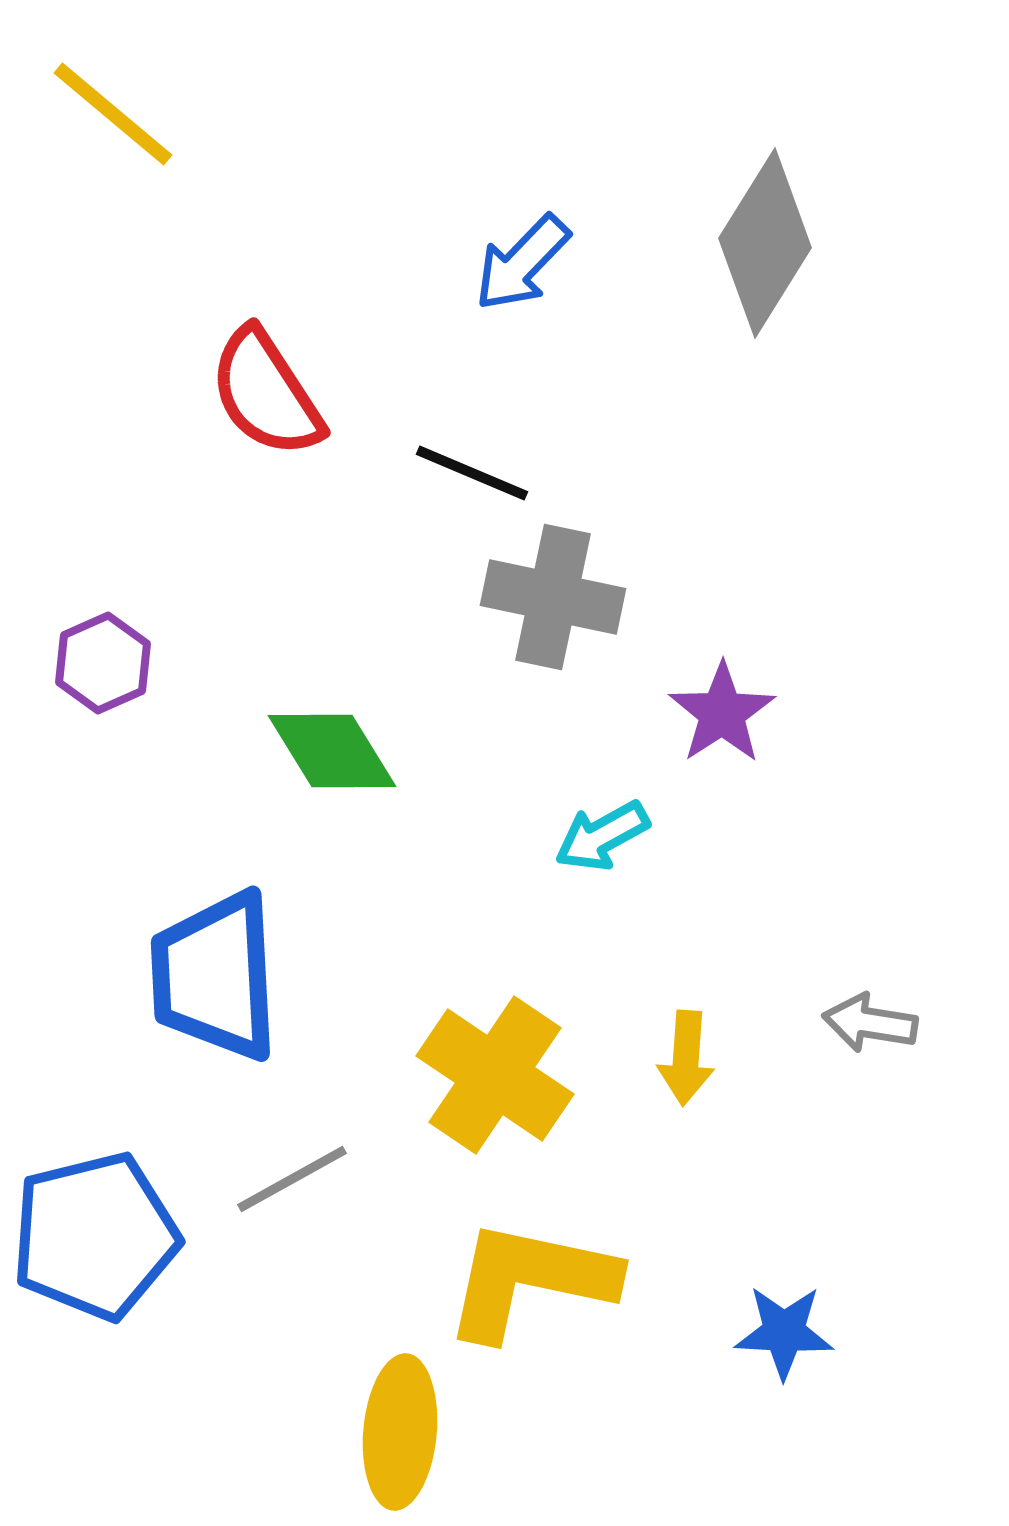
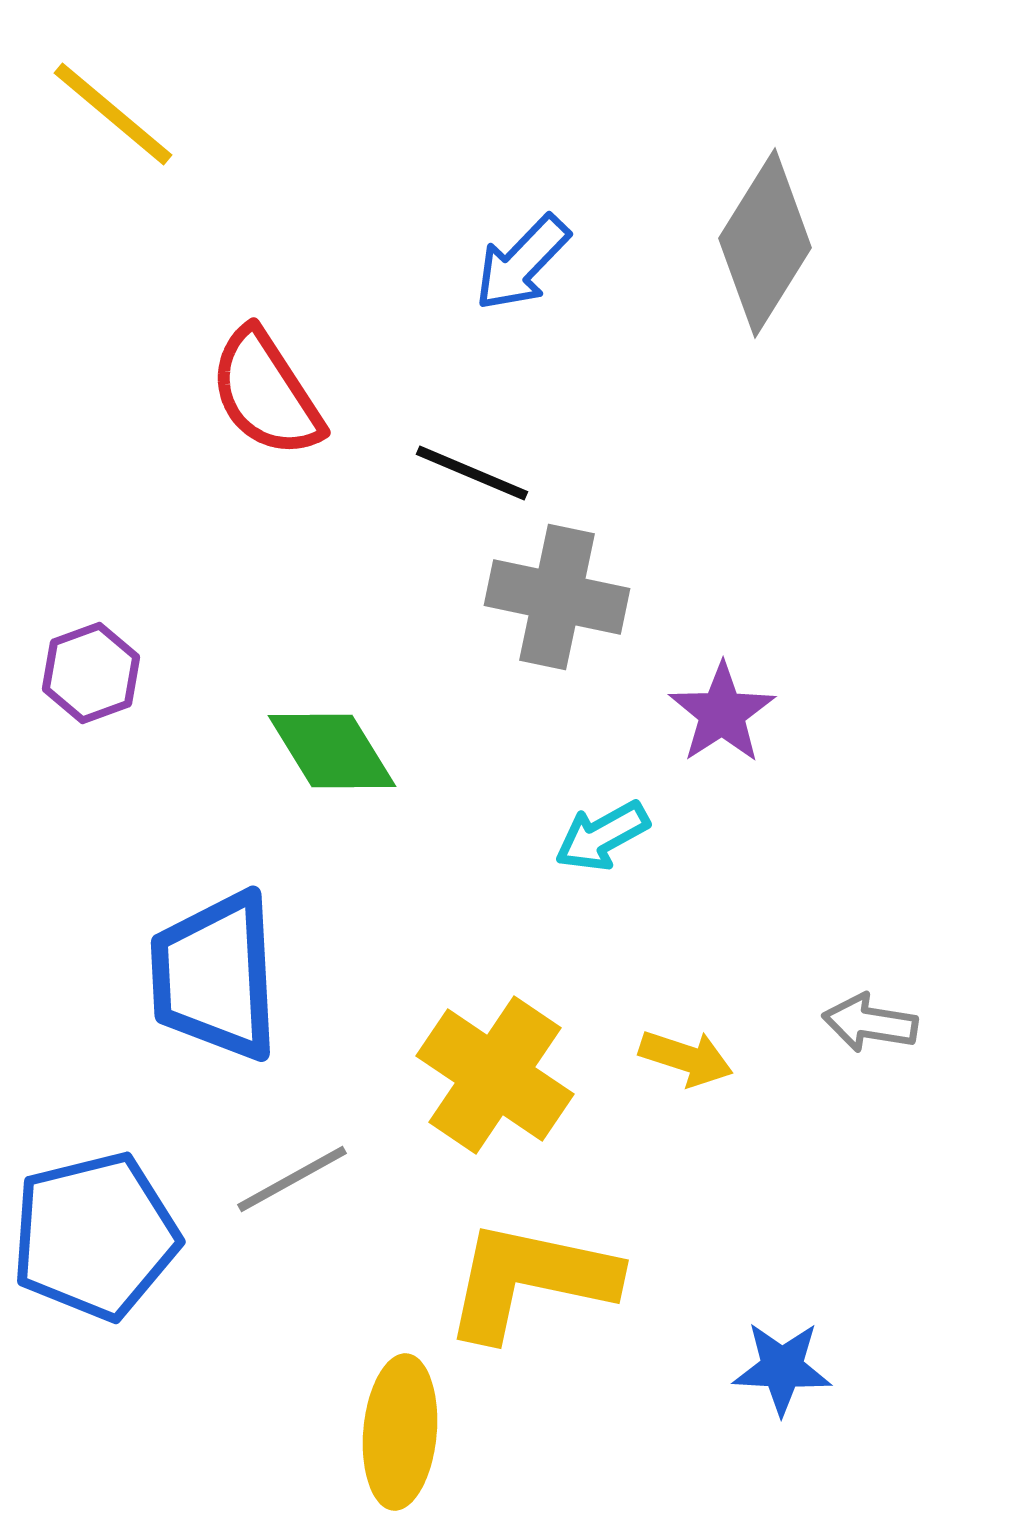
gray cross: moved 4 px right
purple hexagon: moved 12 px left, 10 px down; rotated 4 degrees clockwise
yellow arrow: rotated 76 degrees counterclockwise
blue star: moved 2 px left, 36 px down
